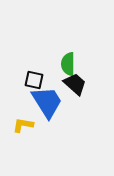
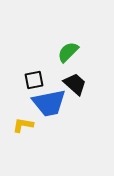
green semicircle: moved 12 px up; rotated 45 degrees clockwise
black square: rotated 24 degrees counterclockwise
blue trapezoid: moved 2 px right, 1 px down; rotated 111 degrees clockwise
